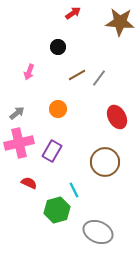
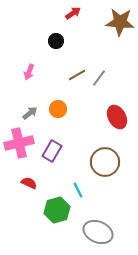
black circle: moved 2 px left, 6 px up
gray arrow: moved 13 px right
cyan line: moved 4 px right
